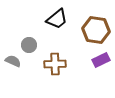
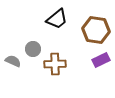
gray circle: moved 4 px right, 4 px down
